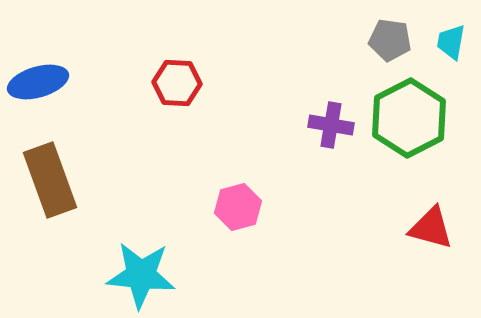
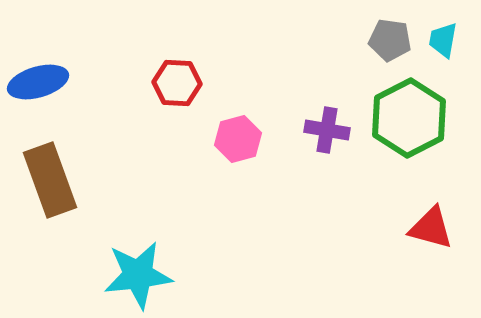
cyan trapezoid: moved 8 px left, 2 px up
purple cross: moved 4 px left, 5 px down
pink hexagon: moved 68 px up
cyan star: moved 3 px left; rotated 12 degrees counterclockwise
